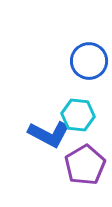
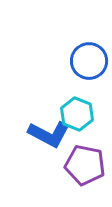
cyan hexagon: moved 1 px left, 1 px up; rotated 16 degrees clockwise
purple pentagon: rotated 30 degrees counterclockwise
